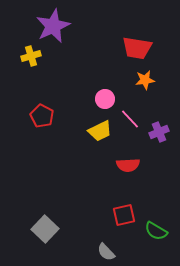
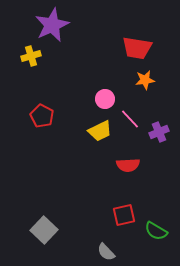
purple star: moved 1 px left, 1 px up
gray square: moved 1 px left, 1 px down
